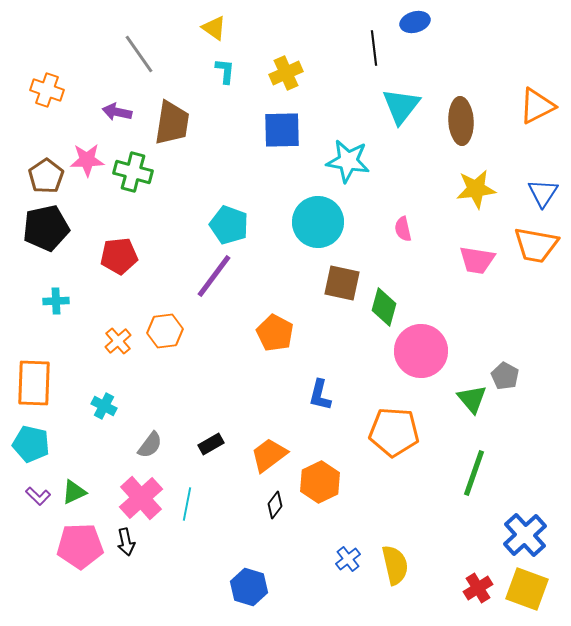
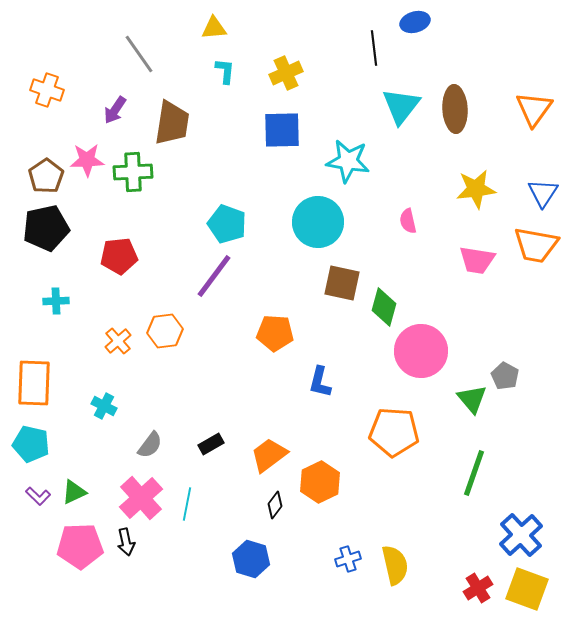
yellow triangle at (214, 28): rotated 40 degrees counterclockwise
orange triangle at (537, 106): moved 3 px left, 3 px down; rotated 27 degrees counterclockwise
purple arrow at (117, 112): moved 2 px left, 2 px up; rotated 68 degrees counterclockwise
brown ellipse at (461, 121): moved 6 px left, 12 px up
green cross at (133, 172): rotated 18 degrees counterclockwise
cyan pentagon at (229, 225): moved 2 px left, 1 px up
pink semicircle at (403, 229): moved 5 px right, 8 px up
orange pentagon at (275, 333): rotated 24 degrees counterclockwise
blue L-shape at (320, 395): moved 13 px up
blue cross at (525, 535): moved 4 px left
blue cross at (348, 559): rotated 20 degrees clockwise
blue hexagon at (249, 587): moved 2 px right, 28 px up
